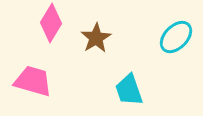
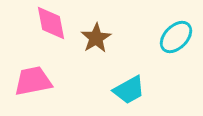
pink diamond: rotated 42 degrees counterclockwise
pink trapezoid: rotated 27 degrees counterclockwise
cyan trapezoid: rotated 100 degrees counterclockwise
